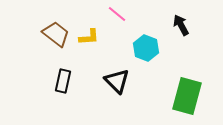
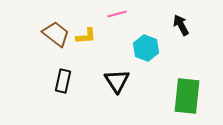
pink line: rotated 54 degrees counterclockwise
yellow L-shape: moved 3 px left, 1 px up
black triangle: rotated 12 degrees clockwise
green rectangle: rotated 9 degrees counterclockwise
